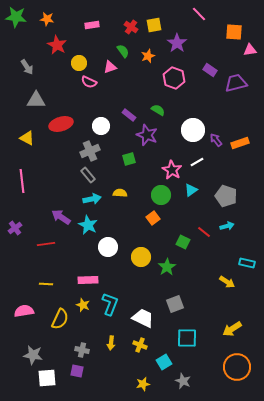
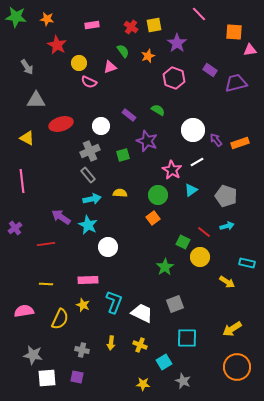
purple star at (147, 135): moved 6 px down
green square at (129, 159): moved 6 px left, 4 px up
green circle at (161, 195): moved 3 px left
yellow circle at (141, 257): moved 59 px right
green star at (167, 267): moved 2 px left
cyan L-shape at (110, 304): moved 4 px right, 2 px up
white trapezoid at (143, 318): moved 1 px left, 5 px up
purple square at (77, 371): moved 6 px down
yellow star at (143, 384): rotated 16 degrees clockwise
